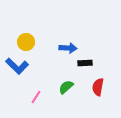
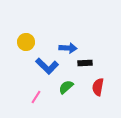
blue L-shape: moved 30 px right
